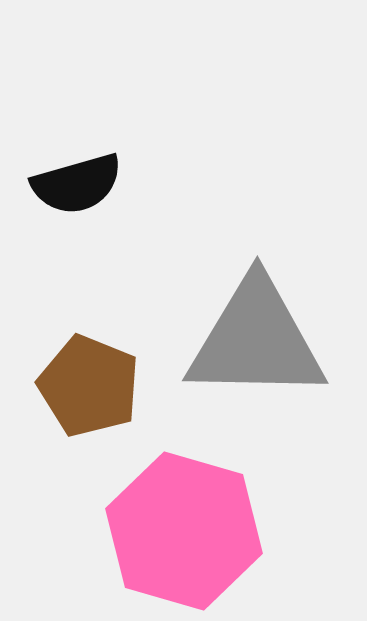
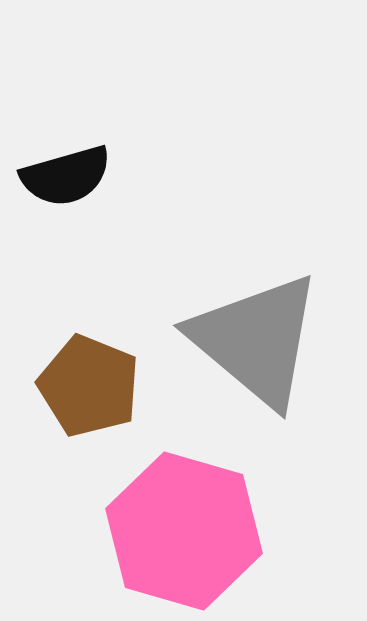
black semicircle: moved 11 px left, 8 px up
gray triangle: rotated 39 degrees clockwise
